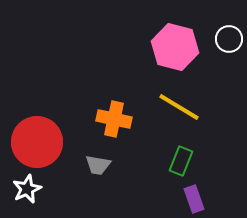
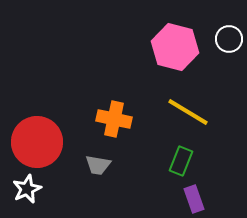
yellow line: moved 9 px right, 5 px down
